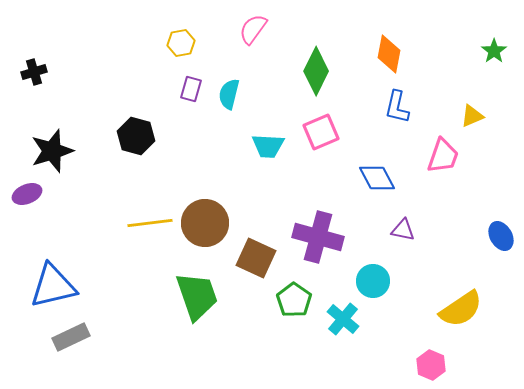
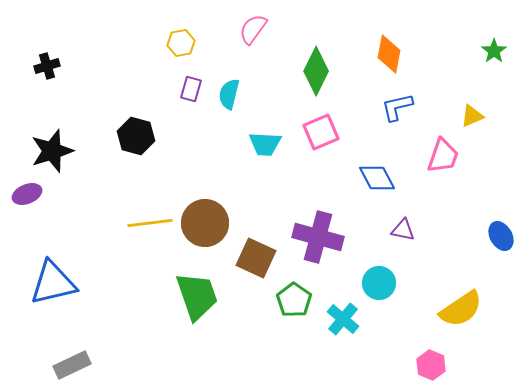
black cross: moved 13 px right, 6 px up
blue L-shape: rotated 64 degrees clockwise
cyan trapezoid: moved 3 px left, 2 px up
cyan circle: moved 6 px right, 2 px down
blue triangle: moved 3 px up
gray rectangle: moved 1 px right, 28 px down
